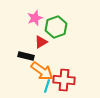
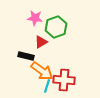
pink star: rotated 28 degrees clockwise
